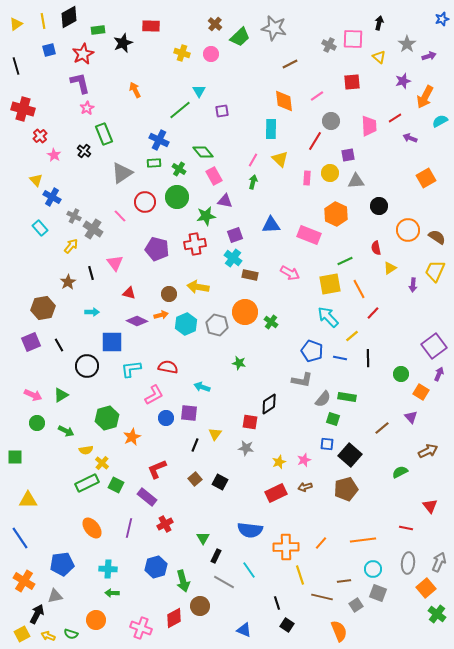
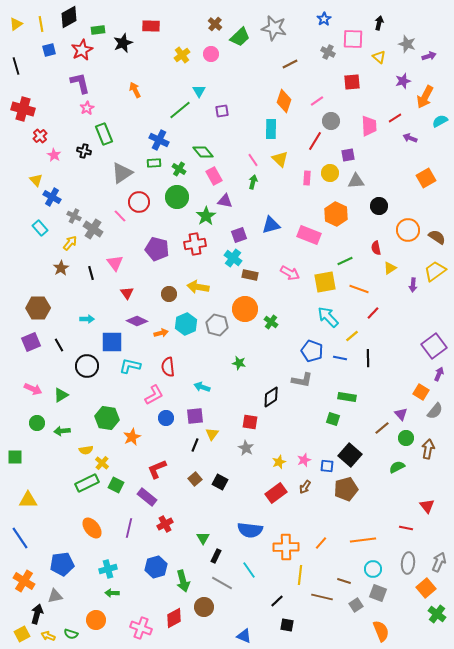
blue star at (442, 19): moved 118 px left; rotated 16 degrees counterclockwise
yellow line at (43, 21): moved 2 px left, 3 px down
gray star at (407, 44): rotated 18 degrees counterclockwise
gray cross at (329, 45): moved 1 px left, 7 px down
yellow cross at (182, 53): moved 2 px down; rotated 35 degrees clockwise
red star at (83, 54): moved 1 px left, 4 px up
pink line at (317, 96): moved 5 px down
orange diamond at (284, 101): rotated 25 degrees clockwise
black cross at (84, 151): rotated 24 degrees counterclockwise
pink line at (253, 160): rotated 64 degrees counterclockwise
red circle at (145, 202): moved 6 px left
green star at (206, 216): rotated 24 degrees counterclockwise
blue triangle at (271, 225): rotated 12 degrees counterclockwise
purple square at (235, 235): moved 4 px right
yellow arrow at (71, 246): moved 1 px left, 3 px up
yellow trapezoid at (435, 271): rotated 30 degrees clockwise
brown star at (68, 282): moved 7 px left, 14 px up
yellow square at (330, 284): moved 5 px left, 2 px up
orange line at (359, 289): rotated 42 degrees counterclockwise
red triangle at (129, 293): moved 2 px left; rotated 40 degrees clockwise
brown hexagon at (43, 308): moved 5 px left; rotated 10 degrees clockwise
cyan arrow at (92, 312): moved 5 px left, 7 px down
orange circle at (245, 312): moved 3 px up
orange arrow at (161, 315): moved 18 px down
red semicircle at (168, 367): rotated 108 degrees counterclockwise
cyan L-shape at (131, 369): moved 1 px left, 3 px up; rotated 20 degrees clockwise
green circle at (401, 374): moved 5 px right, 64 px down
pink arrow at (33, 395): moved 6 px up
gray semicircle at (323, 399): moved 112 px right, 12 px down
black diamond at (269, 404): moved 2 px right, 7 px up
purple square at (189, 413): moved 6 px right, 3 px down; rotated 12 degrees counterclockwise
purple triangle at (411, 417): moved 10 px left, 3 px up
green hexagon at (107, 418): rotated 25 degrees clockwise
green arrow at (66, 431): moved 4 px left; rotated 147 degrees clockwise
yellow triangle at (215, 434): moved 3 px left
blue square at (327, 444): moved 22 px down
gray star at (246, 448): rotated 21 degrees clockwise
brown arrow at (428, 451): moved 2 px up; rotated 54 degrees counterclockwise
green semicircle at (400, 472): moved 3 px left, 5 px up
brown arrow at (305, 487): rotated 40 degrees counterclockwise
red rectangle at (276, 493): rotated 10 degrees counterclockwise
red triangle at (430, 506): moved 3 px left
cyan cross at (108, 569): rotated 18 degrees counterclockwise
yellow line at (300, 575): rotated 24 degrees clockwise
brown line at (344, 581): rotated 24 degrees clockwise
gray line at (224, 582): moved 2 px left, 1 px down
black line at (277, 603): moved 2 px up; rotated 64 degrees clockwise
brown circle at (200, 606): moved 4 px right, 1 px down
black arrow at (37, 614): rotated 12 degrees counterclockwise
black square at (287, 625): rotated 24 degrees counterclockwise
blue triangle at (244, 630): moved 6 px down
orange semicircle at (339, 631): moved 42 px right
